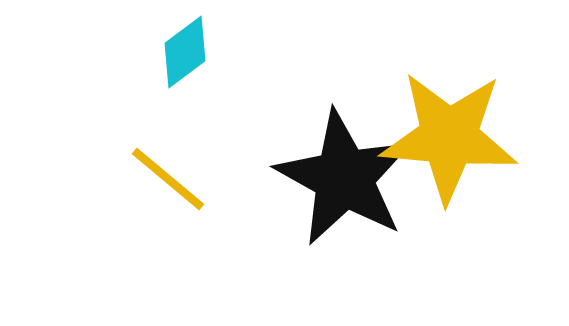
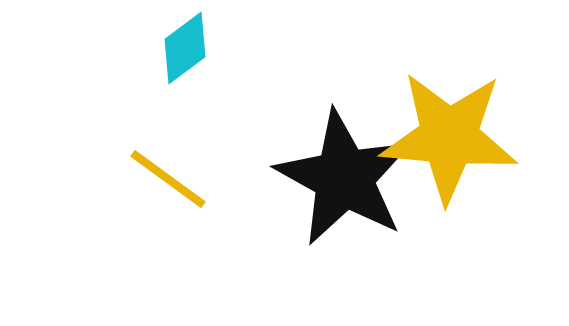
cyan diamond: moved 4 px up
yellow line: rotated 4 degrees counterclockwise
